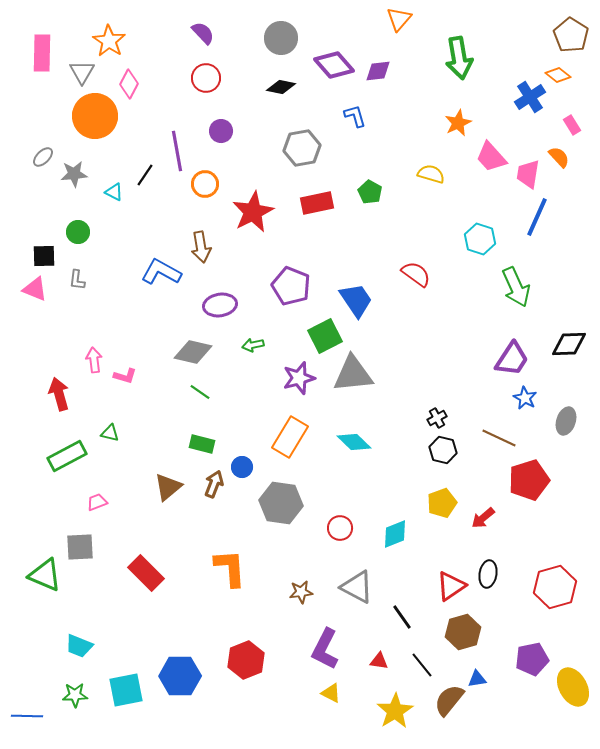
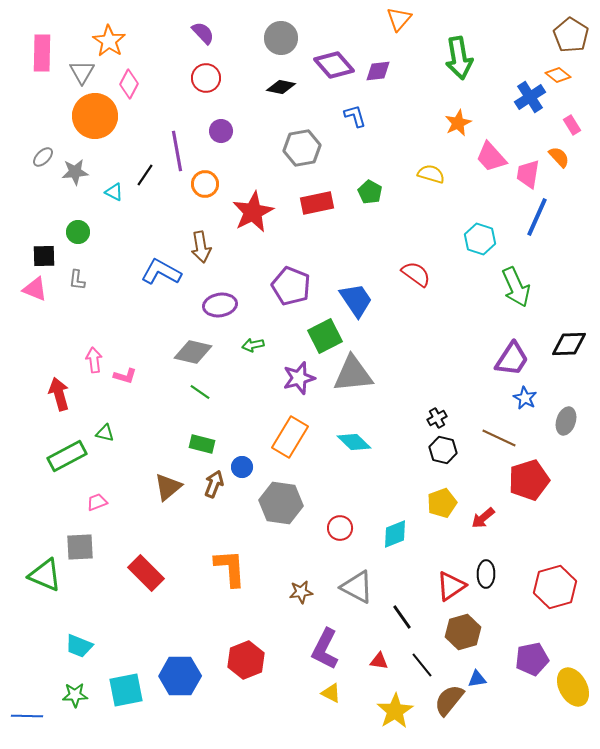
gray star at (74, 174): moved 1 px right, 2 px up
green triangle at (110, 433): moved 5 px left
black ellipse at (488, 574): moved 2 px left; rotated 8 degrees counterclockwise
